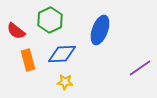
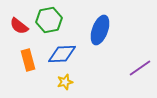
green hexagon: moved 1 px left; rotated 15 degrees clockwise
red semicircle: moved 3 px right, 5 px up
yellow star: rotated 21 degrees counterclockwise
